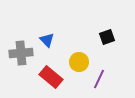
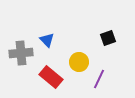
black square: moved 1 px right, 1 px down
